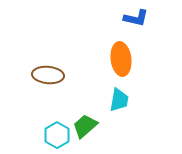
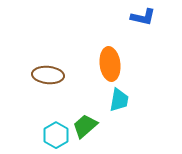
blue L-shape: moved 7 px right, 1 px up
orange ellipse: moved 11 px left, 5 px down
cyan hexagon: moved 1 px left
